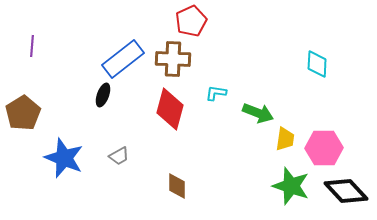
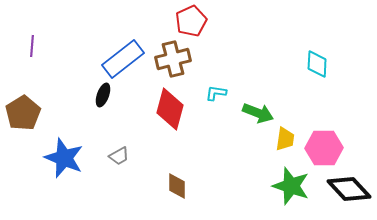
brown cross: rotated 16 degrees counterclockwise
black diamond: moved 3 px right, 2 px up
